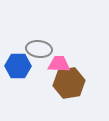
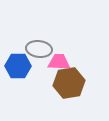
pink trapezoid: moved 2 px up
